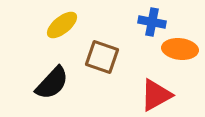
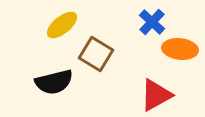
blue cross: rotated 32 degrees clockwise
brown square: moved 6 px left, 3 px up; rotated 12 degrees clockwise
black semicircle: moved 2 px right, 1 px up; rotated 33 degrees clockwise
